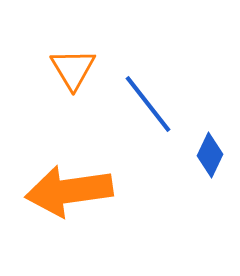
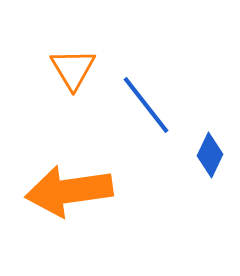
blue line: moved 2 px left, 1 px down
